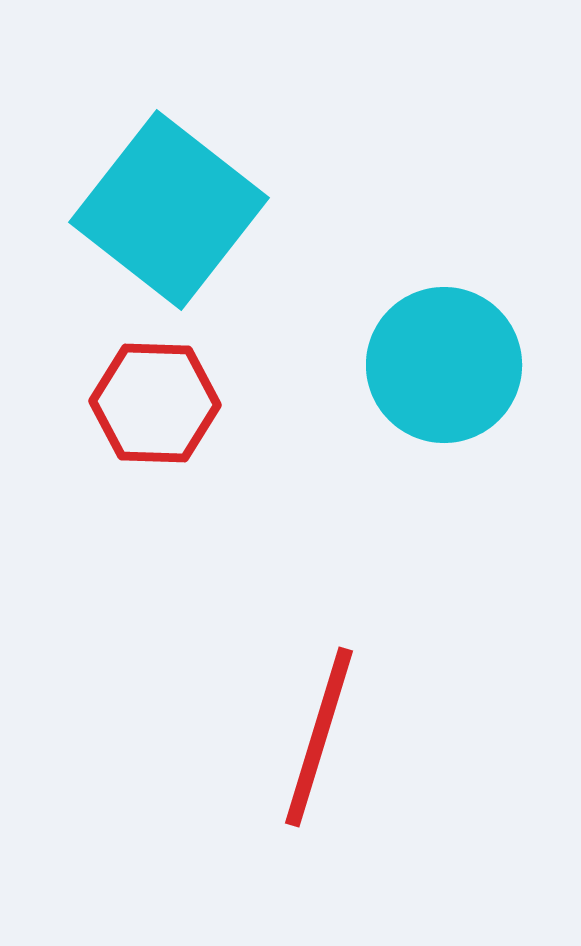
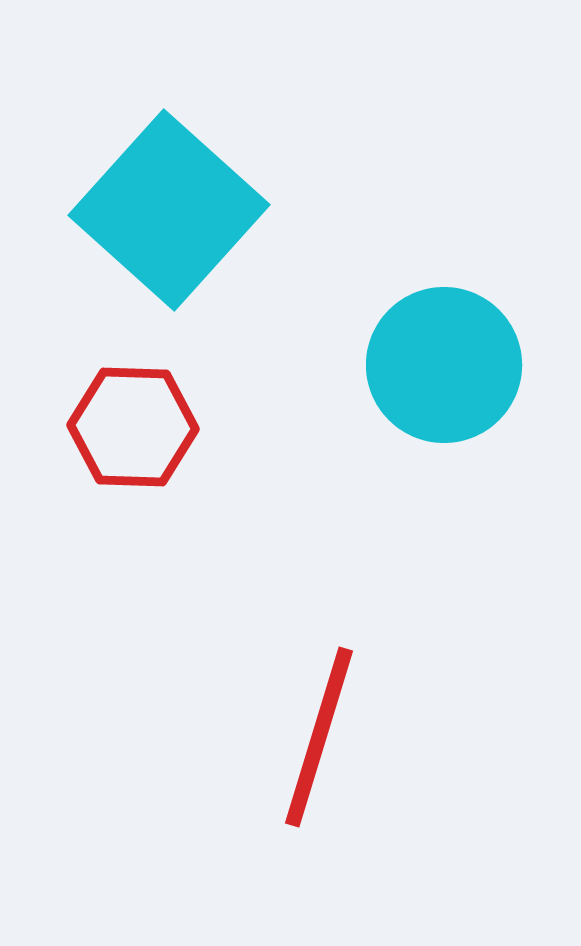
cyan square: rotated 4 degrees clockwise
red hexagon: moved 22 px left, 24 px down
